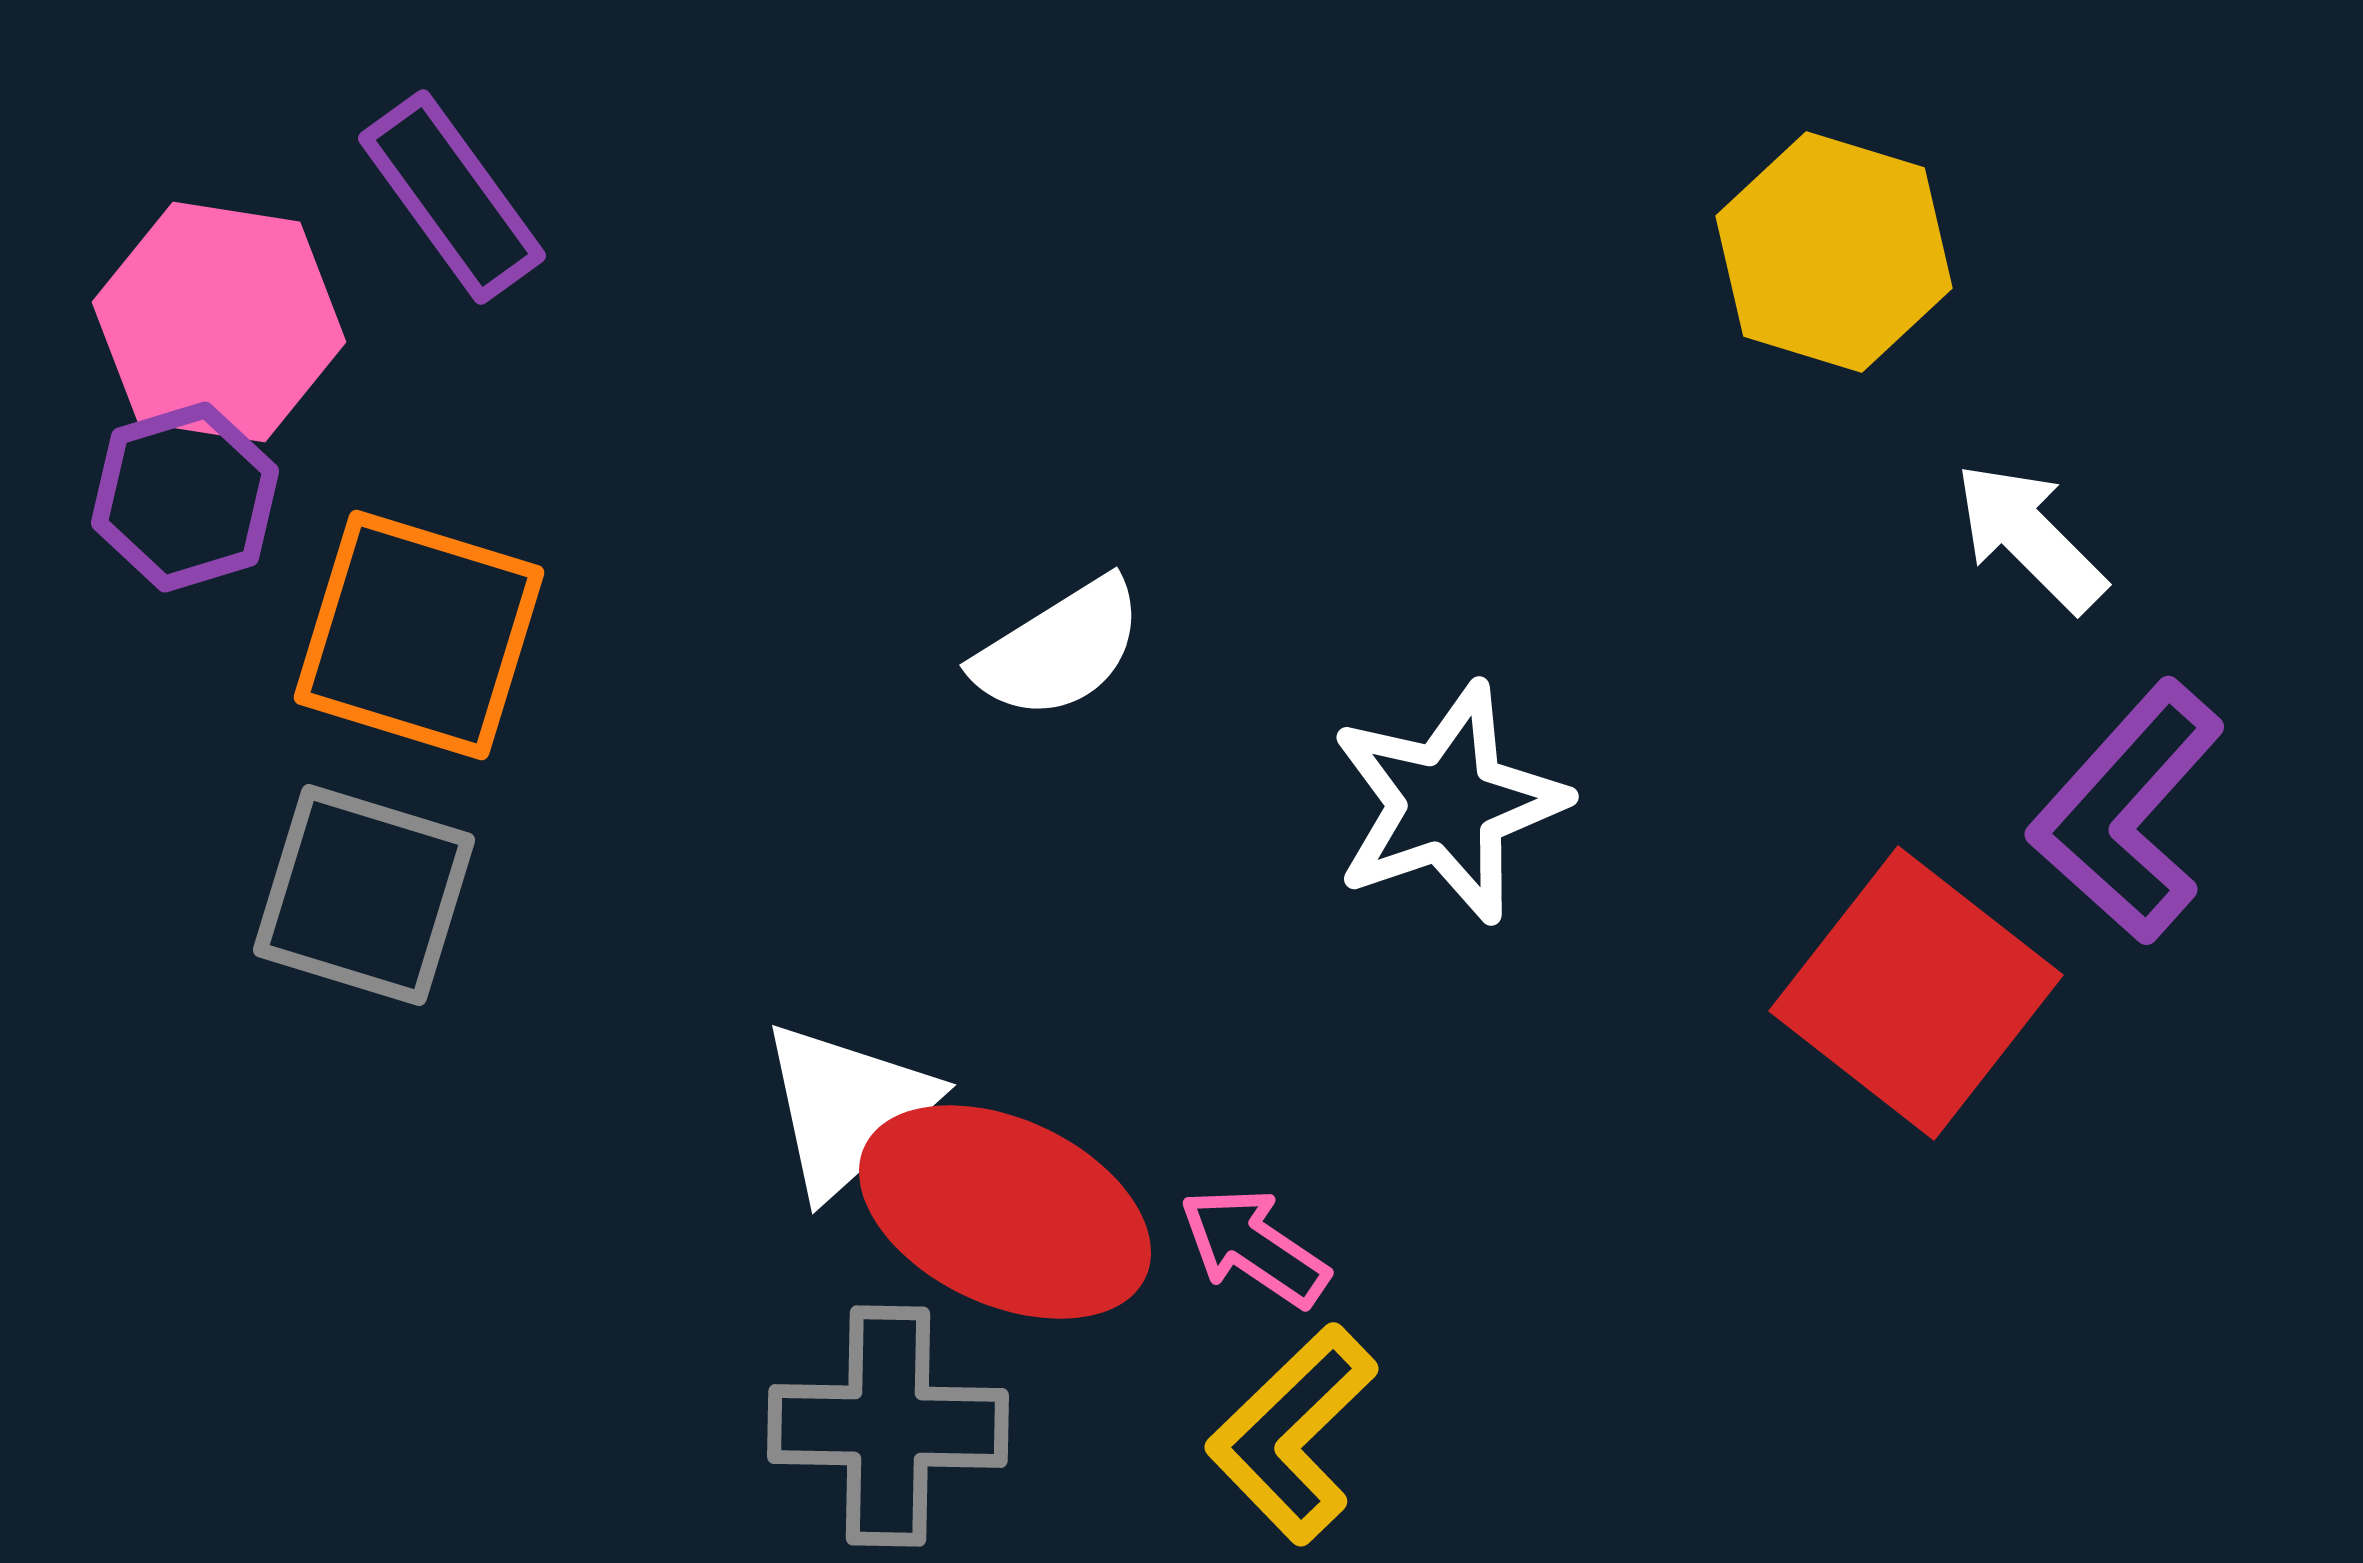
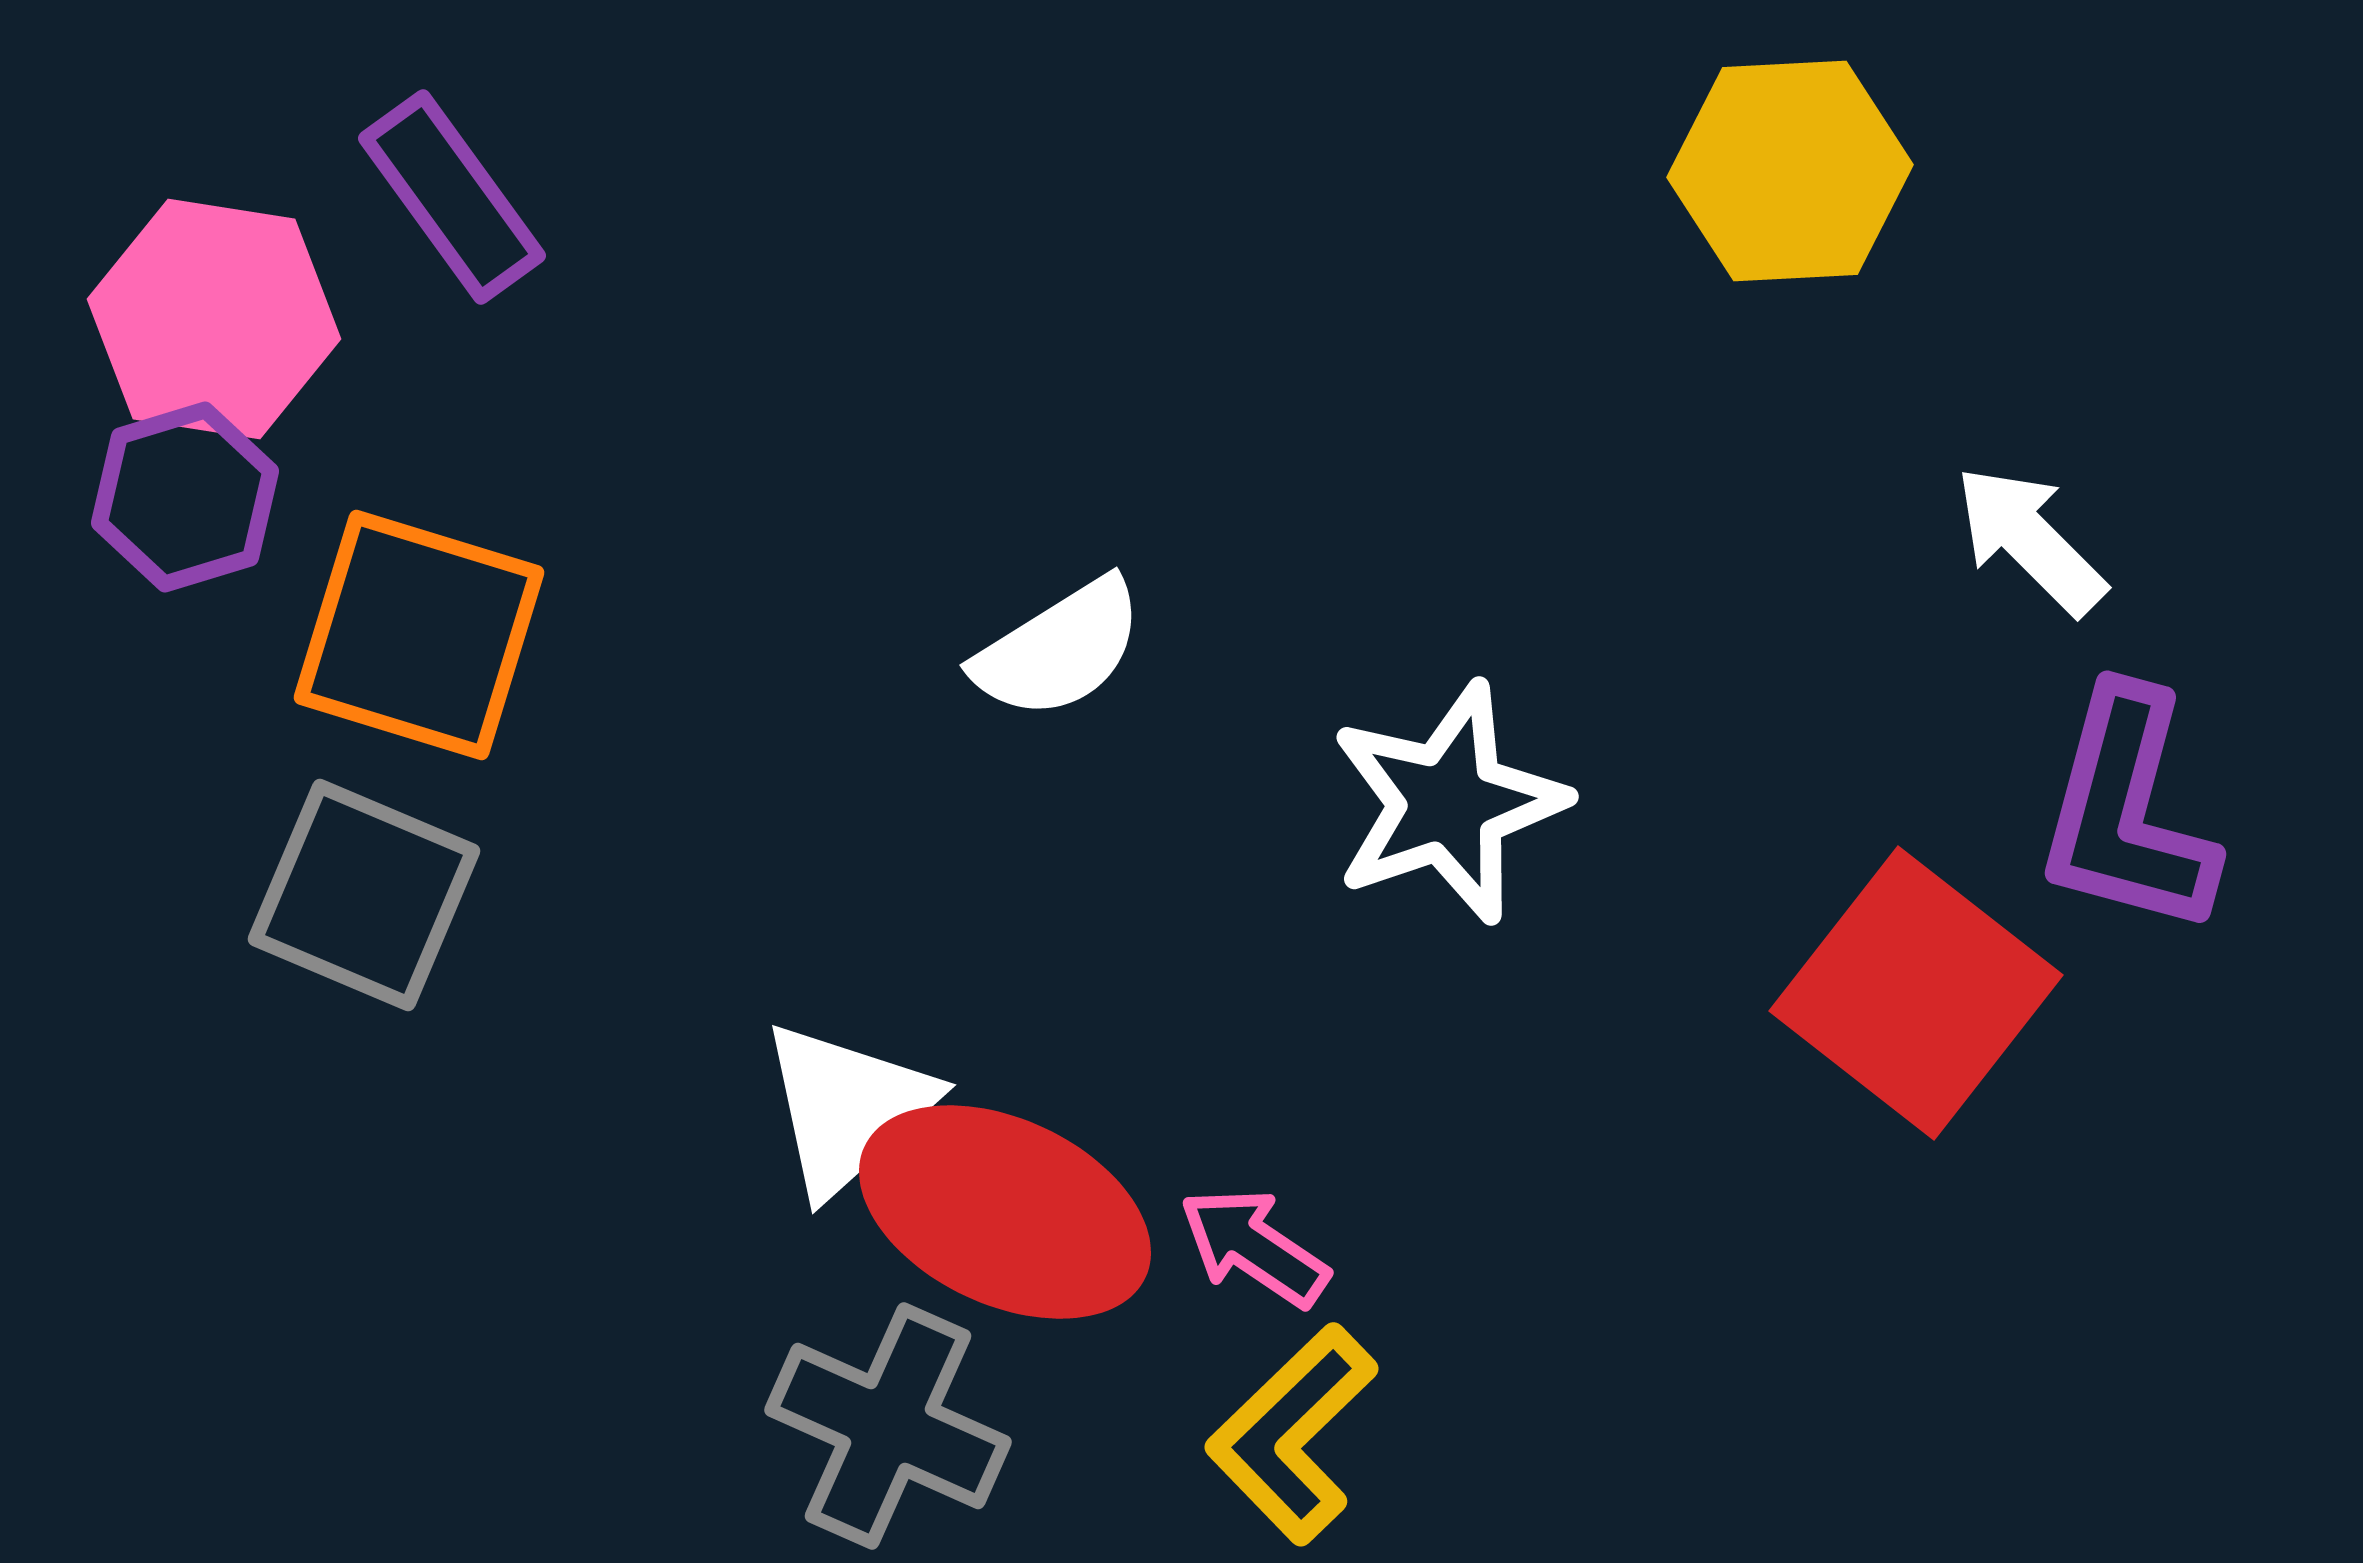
yellow hexagon: moved 44 px left, 81 px up; rotated 20 degrees counterclockwise
pink hexagon: moved 5 px left, 3 px up
white arrow: moved 3 px down
purple L-shape: rotated 27 degrees counterclockwise
gray square: rotated 6 degrees clockwise
gray cross: rotated 23 degrees clockwise
